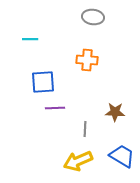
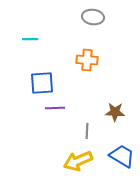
blue square: moved 1 px left, 1 px down
gray line: moved 2 px right, 2 px down
